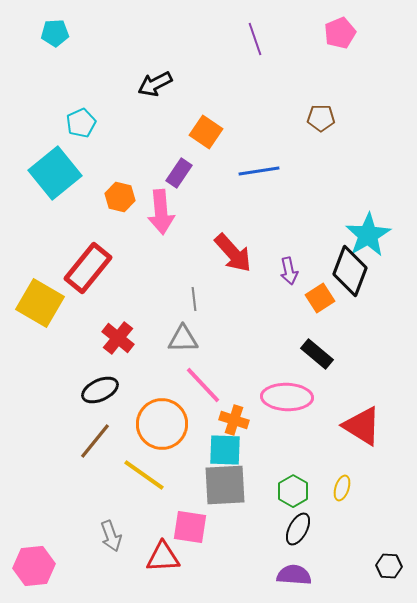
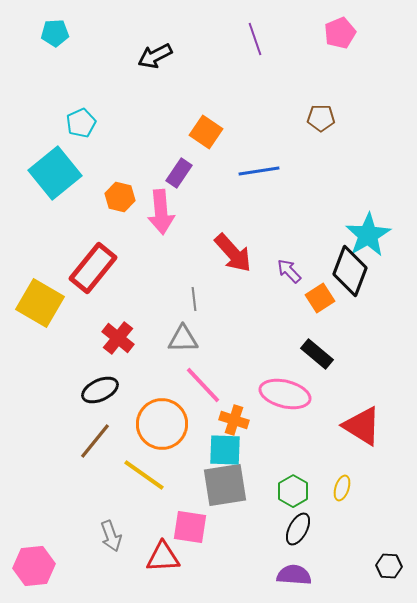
black arrow at (155, 84): moved 28 px up
red rectangle at (88, 268): moved 5 px right
purple arrow at (289, 271): rotated 148 degrees clockwise
pink ellipse at (287, 397): moved 2 px left, 3 px up; rotated 12 degrees clockwise
gray square at (225, 485): rotated 6 degrees counterclockwise
